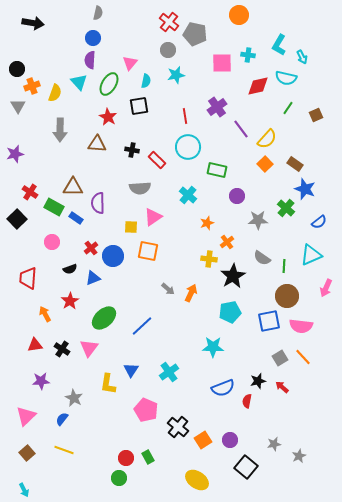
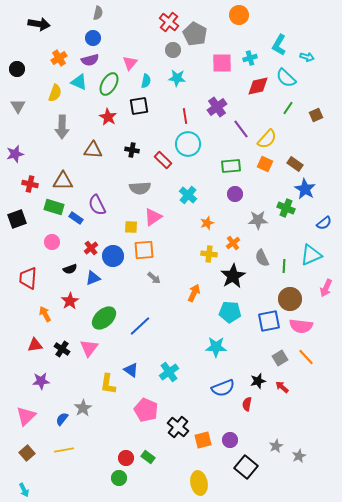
black arrow at (33, 23): moved 6 px right, 1 px down
gray pentagon at (195, 34): rotated 15 degrees clockwise
gray circle at (168, 50): moved 5 px right
cyan cross at (248, 55): moved 2 px right, 3 px down; rotated 24 degrees counterclockwise
cyan arrow at (302, 57): moved 5 px right; rotated 48 degrees counterclockwise
purple semicircle at (90, 60): rotated 108 degrees counterclockwise
cyan star at (176, 75): moved 1 px right, 3 px down; rotated 18 degrees clockwise
cyan semicircle at (286, 78): rotated 30 degrees clockwise
cyan triangle at (79, 82): rotated 24 degrees counterclockwise
orange cross at (32, 86): moved 27 px right, 28 px up; rotated 14 degrees counterclockwise
gray arrow at (60, 130): moved 2 px right, 3 px up
brown triangle at (97, 144): moved 4 px left, 6 px down
cyan circle at (188, 147): moved 3 px up
red rectangle at (157, 160): moved 6 px right
orange square at (265, 164): rotated 21 degrees counterclockwise
green rectangle at (217, 170): moved 14 px right, 4 px up; rotated 18 degrees counterclockwise
brown triangle at (73, 187): moved 10 px left, 6 px up
blue star at (305, 189): rotated 10 degrees clockwise
red cross at (30, 192): moved 8 px up; rotated 21 degrees counterclockwise
purple circle at (237, 196): moved 2 px left, 2 px up
purple semicircle at (98, 203): moved 1 px left, 2 px down; rotated 25 degrees counterclockwise
green rectangle at (54, 207): rotated 12 degrees counterclockwise
green cross at (286, 208): rotated 18 degrees counterclockwise
black square at (17, 219): rotated 24 degrees clockwise
blue semicircle at (319, 222): moved 5 px right, 1 px down
orange cross at (227, 242): moved 6 px right, 1 px down
orange square at (148, 251): moved 4 px left, 1 px up; rotated 15 degrees counterclockwise
gray semicircle at (262, 258): rotated 30 degrees clockwise
yellow cross at (209, 259): moved 5 px up
gray arrow at (168, 289): moved 14 px left, 11 px up
orange arrow at (191, 293): moved 3 px right
brown circle at (287, 296): moved 3 px right, 3 px down
cyan pentagon at (230, 312): rotated 15 degrees clockwise
blue line at (142, 326): moved 2 px left
cyan star at (213, 347): moved 3 px right
orange line at (303, 357): moved 3 px right
blue triangle at (131, 370): rotated 28 degrees counterclockwise
gray star at (74, 398): moved 9 px right, 10 px down; rotated 12 degrees clockwise
red semicircle at (247, 401): moved 3 px down
orange square at (203, 440): rotated 18 degrees clockwise
gray star at (274, 444): moved 2 px right, 2 px down; rotated 16 degrees counterclockwise
yellow line at (64, 450): rotated 30 degrees counterclockwise
green rectangle at (148, 457): rotated 24 degrees counterclockwise
yellow ellipse at (197, 480): moved 2 px right, 3 px down; rotated 45 degrees clockwise
